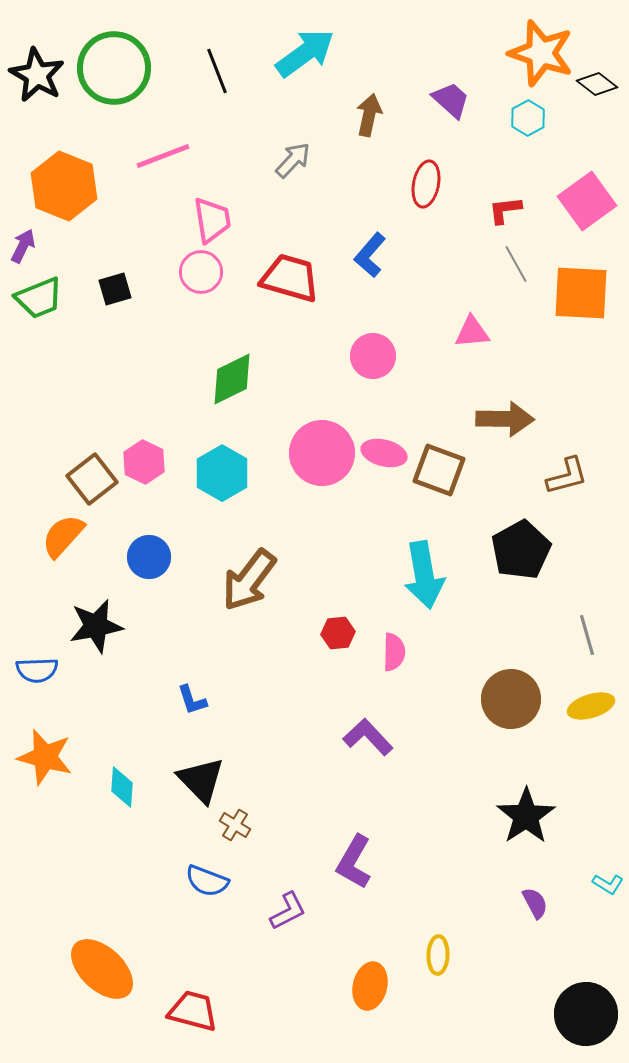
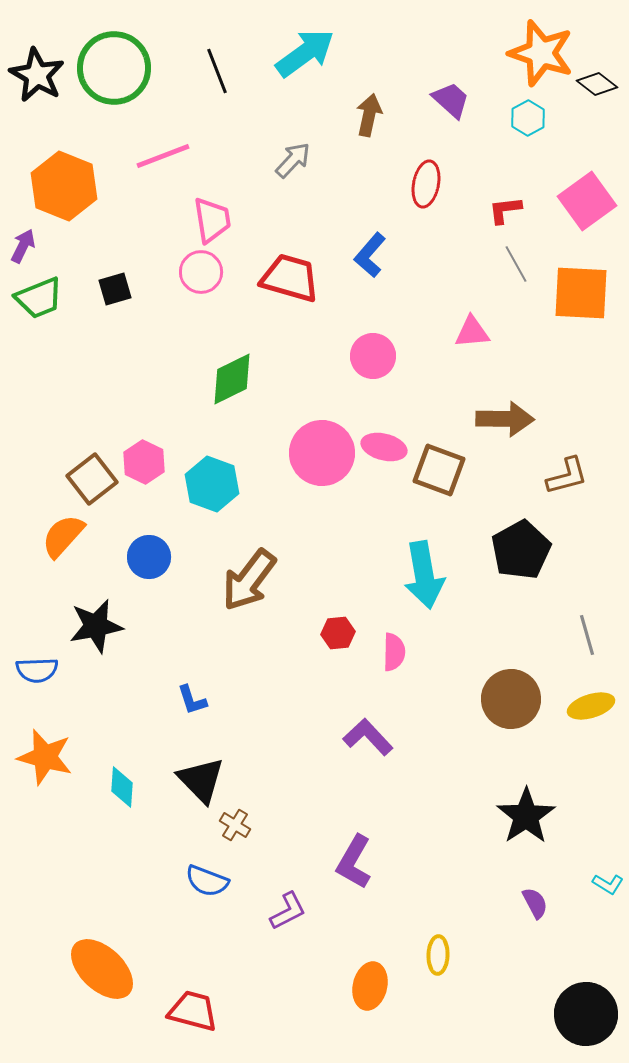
pink ellipse at (384, 453): moved 6 px up
cyan hexagon at (222, 473): moved 10 px left, 11 px down; rotated 10 degrees counterclockwise
